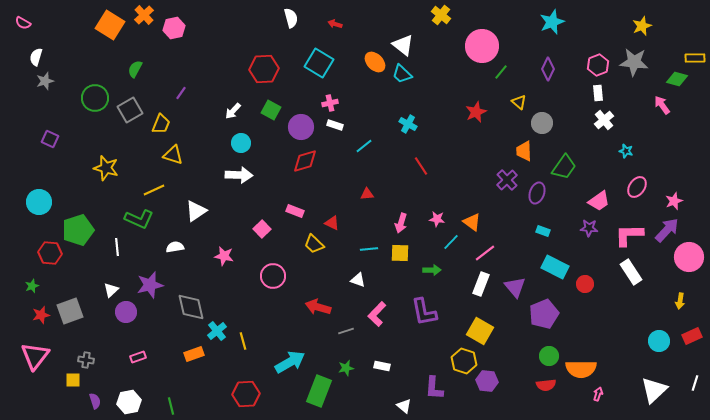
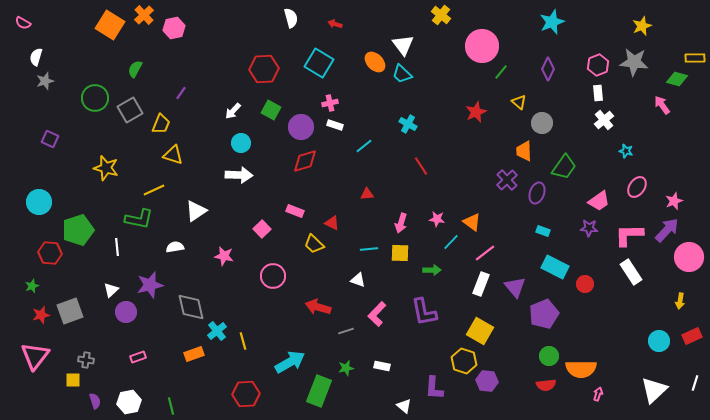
white triangle at (403, 45): rotated 15 degrees clockwise
green L-shape at (139, 219): rotated 12 degrees counterclockwise
